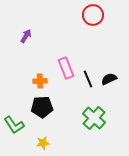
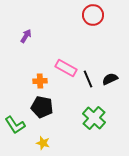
pink rectangle: rotated 40 degrees counterclockwise
black semicircle: moved 1 px right
black pentagon: rotated 15 degrees clockwise
green L-shape: moved 1 px right
yellow star: rotated 24 degrees clockwise
